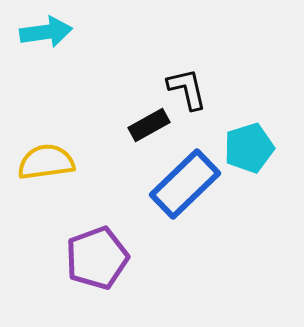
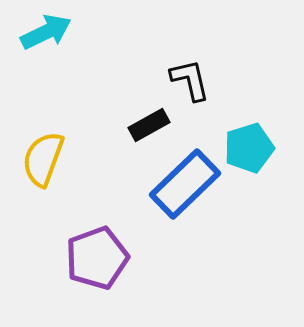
cyan arrow: rotated 18 degrees counterclockwise
black L-shape: moved 3 px right, 9 px up
yellow semicircle: moved 3 px left, 3 px up; rotated 62 degrees counterclockwise
